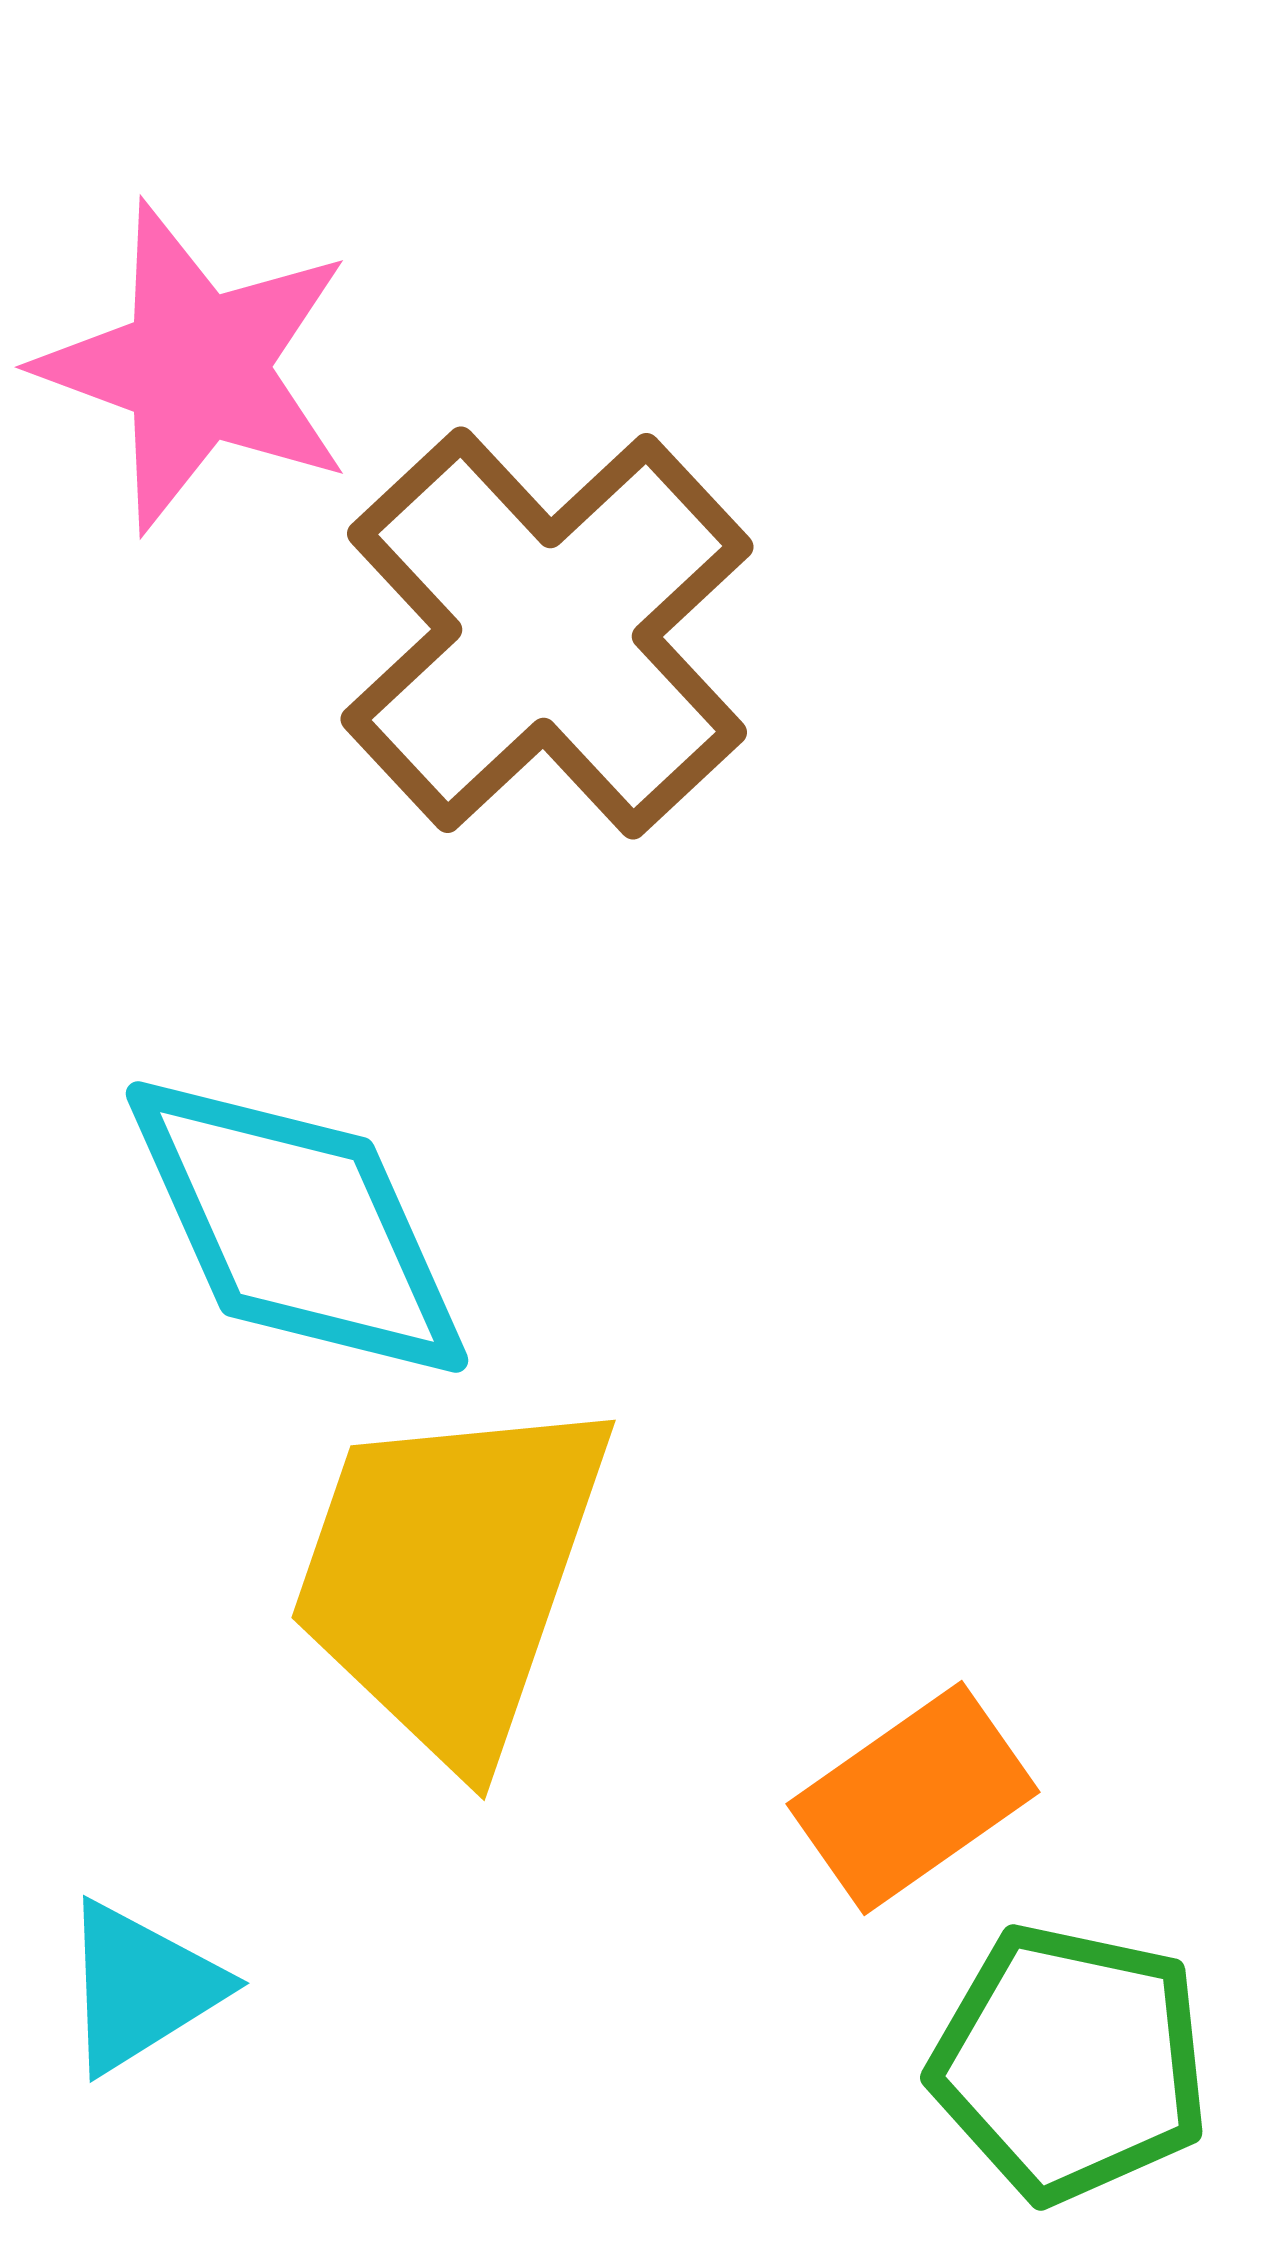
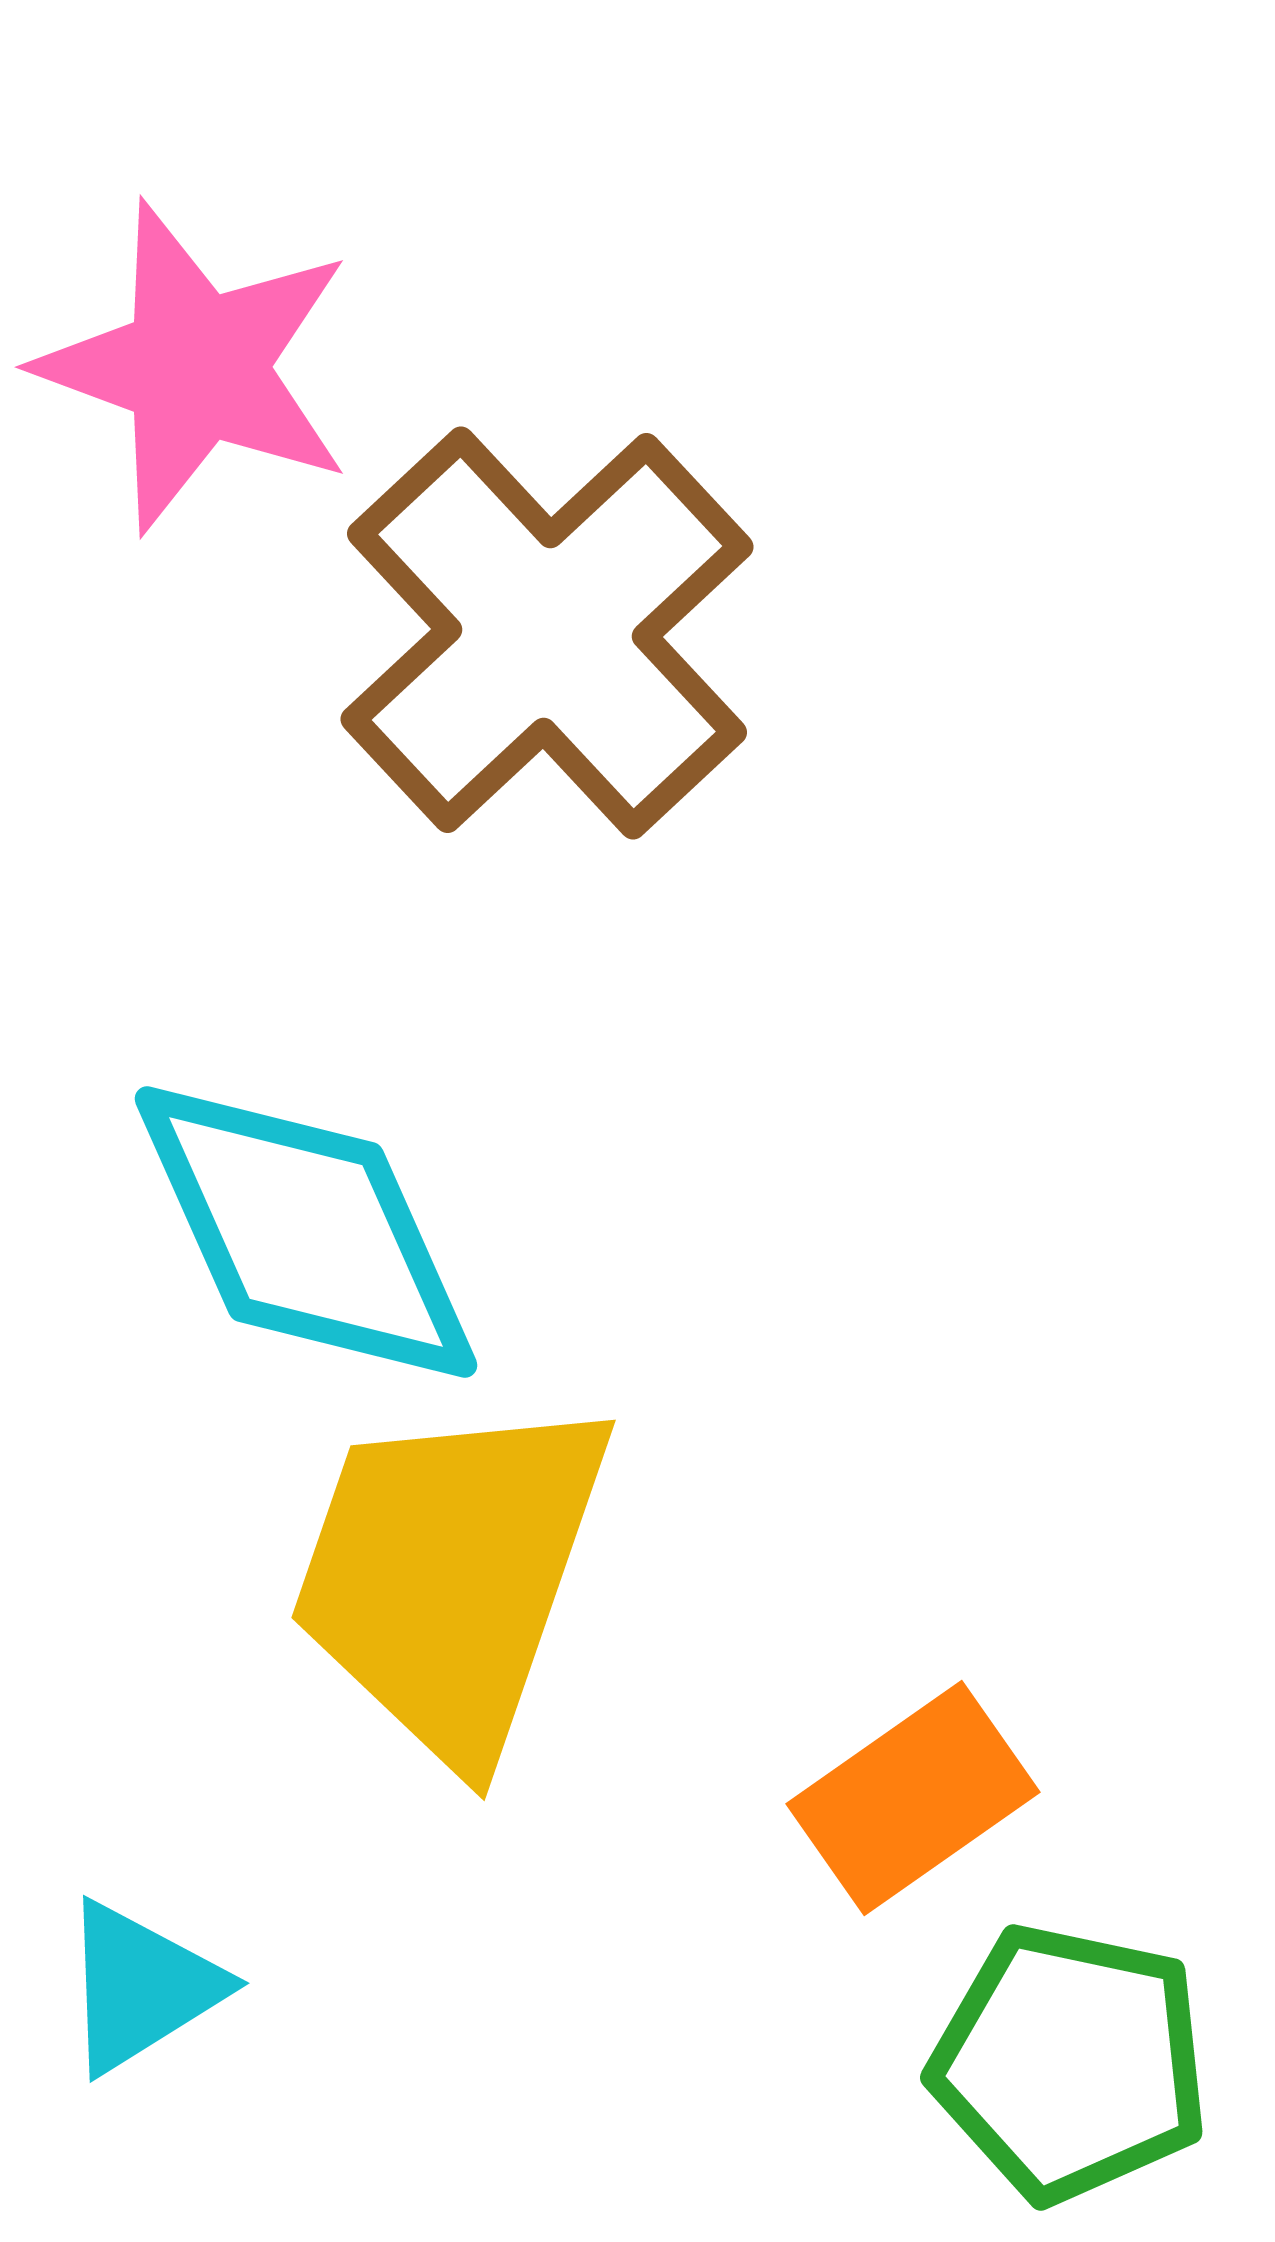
cyan diamond: moved 9 px right, 5 px down
